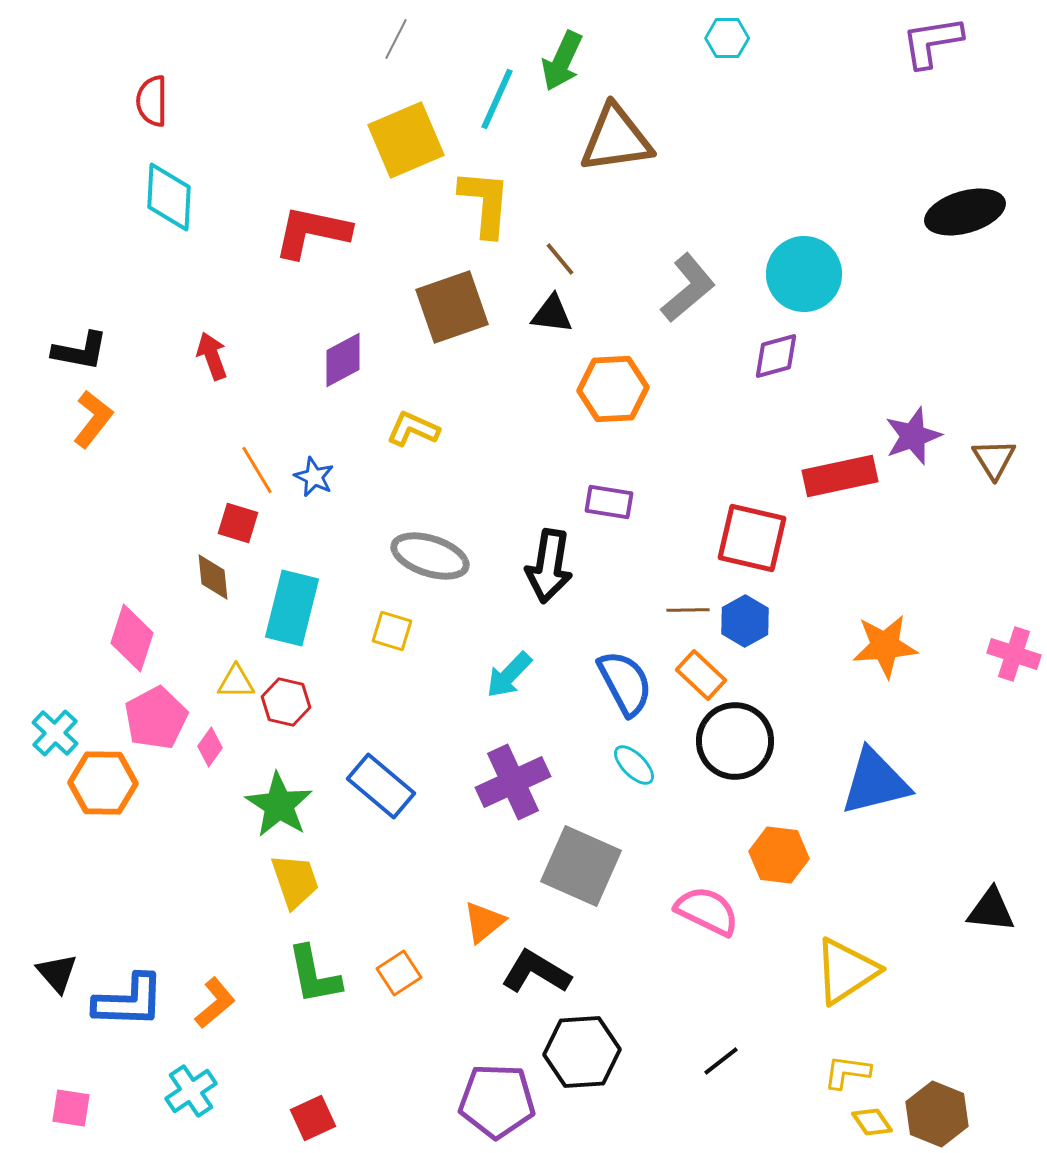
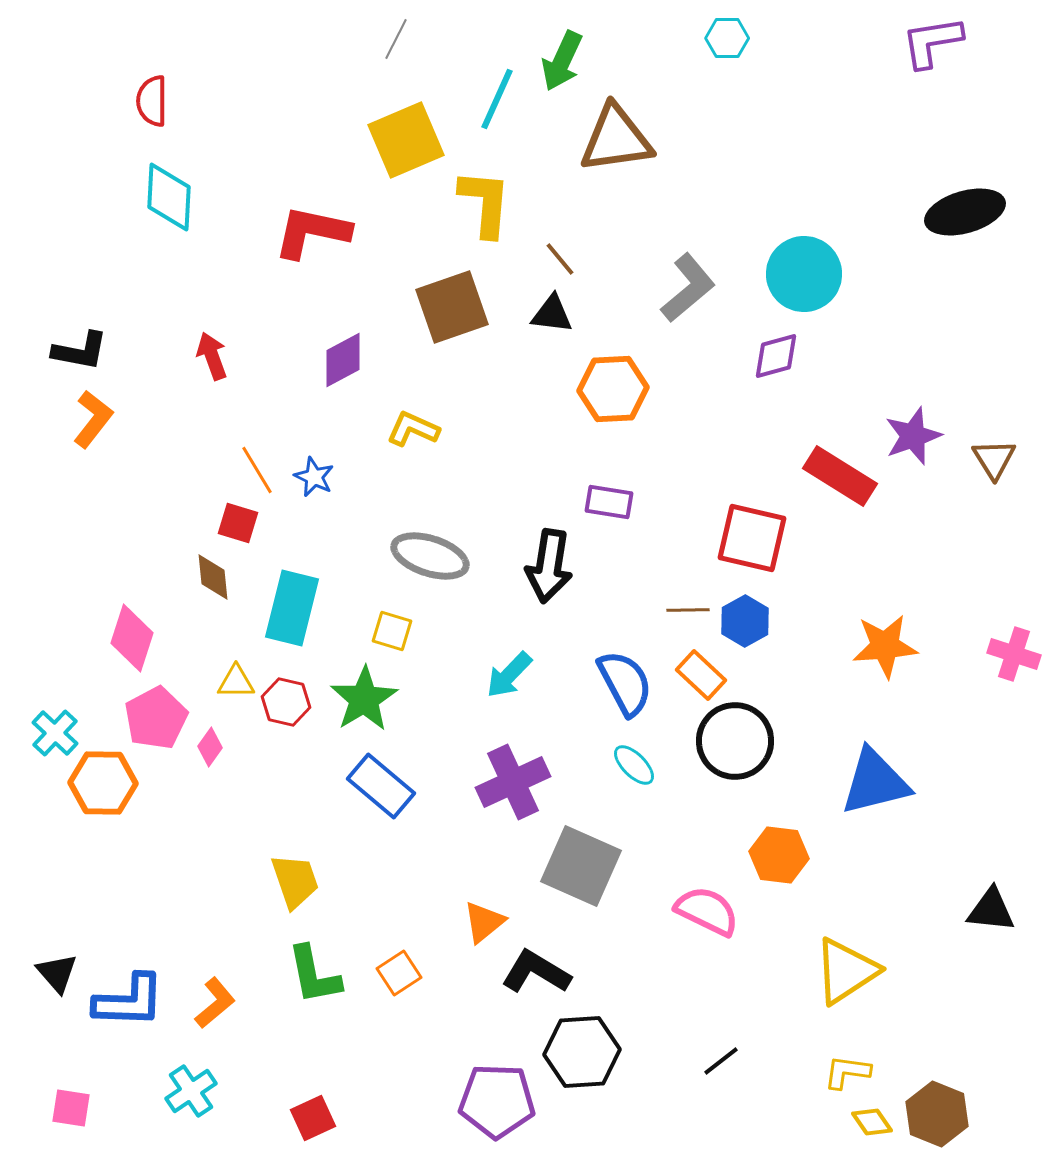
red rectangle at (840, 476): rotated 44 degrees clockwise
green star at (279, 805): moved 85 px right, 106 px up; rotated 8 degrees clockwise
